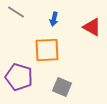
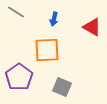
purple pentagon: rotated 20 degrees clockwise
